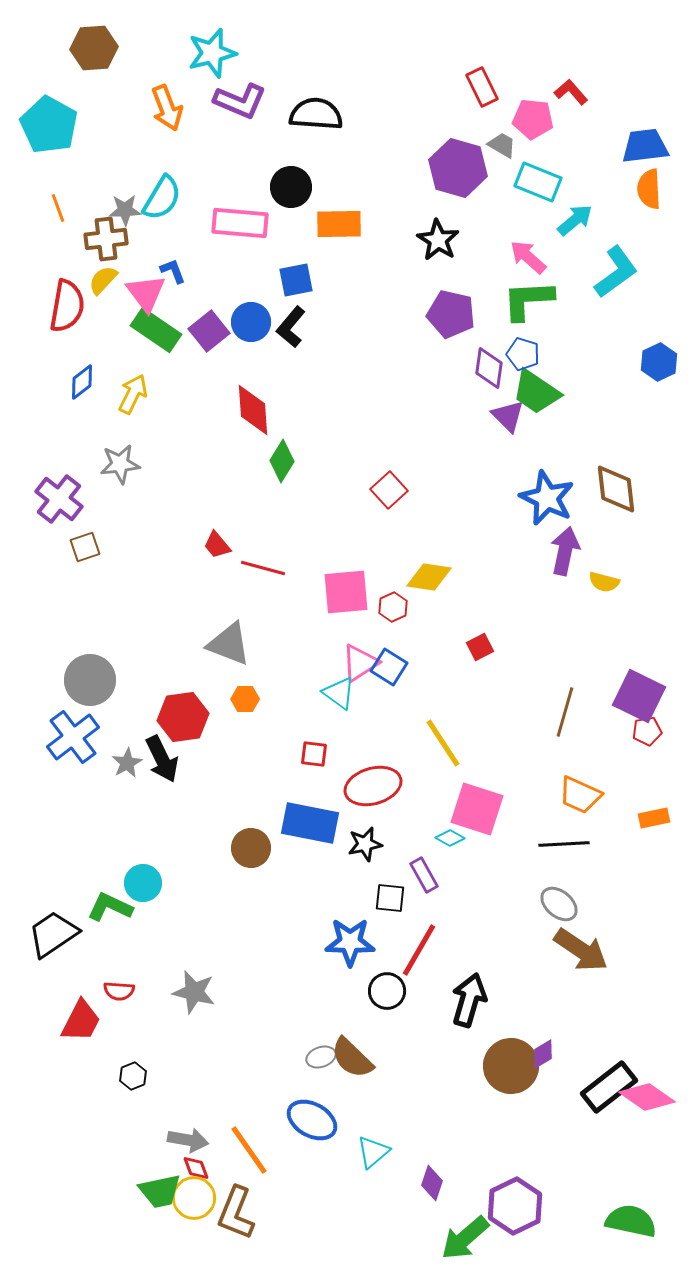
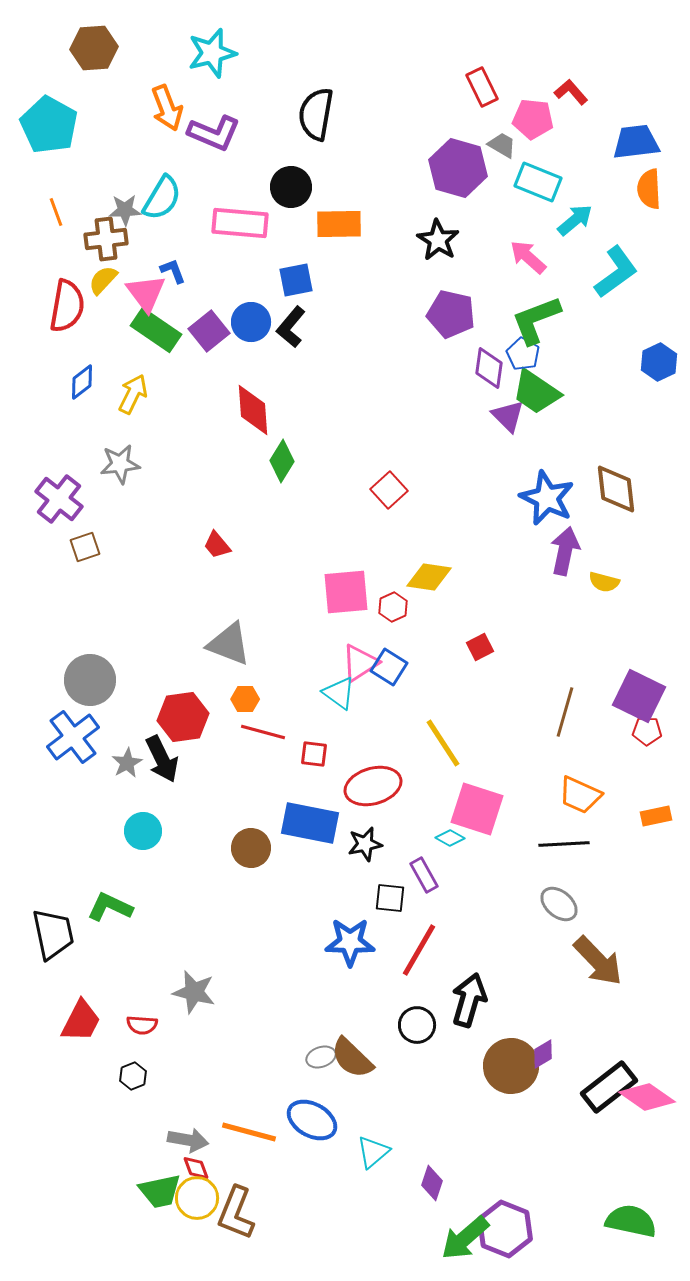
purple L-shape at (240, 101): moved 26 px left, 32 px down
black semicircle at (316, 114): rotated 84 degrees counterclockwise
blue trapezoid at (645, 146): moved 9 px left, 4 px up
orange line at (58, 208): moved 2 px left, 4 px down
green L-shape at (528, 300): moved 8 px right, 20 px down; rotated 18 degrees counterclockwise
blue pentagon at (523, 354): rotated 12 degrees clockwise
red line at (263, 568): moved 164 px down
red pentagon at (647, 731): rotated 12 degrees clockwise
orange rectangle at (654, 818): moved 2 px right, 2 px up
cyan circle at (143, 883): moved 52 px up
black trapezoid at (53, 934): rotated 112 degrees clockwise
brown arrow at (581, 950): moved 17 px right, 11 px down; rotated 12 degrees clockwise
red semicircle at (119, 991): moved 23 px right, 34 px down
black circle at (387, 991): moved 30 px right, 34 px down
orange line at (249, 1150): moved 18 px up; rotated 40 degrees counterclockwise
yellow circle at (194, 1198): moved 3 px right
purple hexagon at (515, 1206): moved 10 px left, 23 px down; rotated 12 degrees counterclockwise
